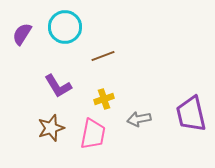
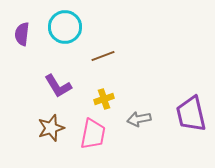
purple semicircle: rotated 25 degrees counterclockwise
